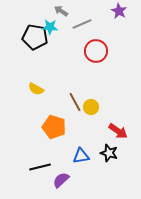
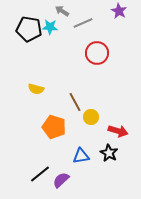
gray arrow: moved 1 px right
gray line: moved 1 px right, 1 px up
black pentagon: moved 6 px left, 8 px up
red circle: moved 1 px right, 2 px down
yellow semicircle: rotated 14 degrees counterclockwise
yellow circle: moved 10 px down
red arrow: rotated 18 degrees counterclockwise
black star: rotated 12 degrees clockwise
black line: moved 7 px down; rotated 25 degrees counterclockwise
